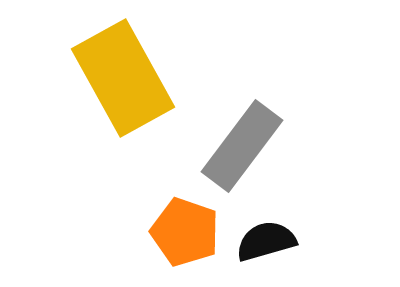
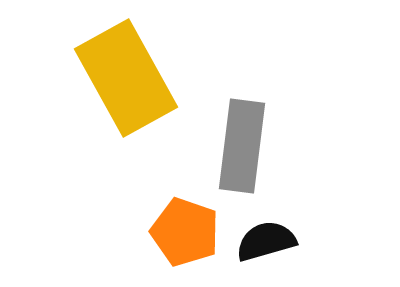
yellow rectangle: moved 3 px right
gray rectangle: rotated 30 degrees counterclockwise
